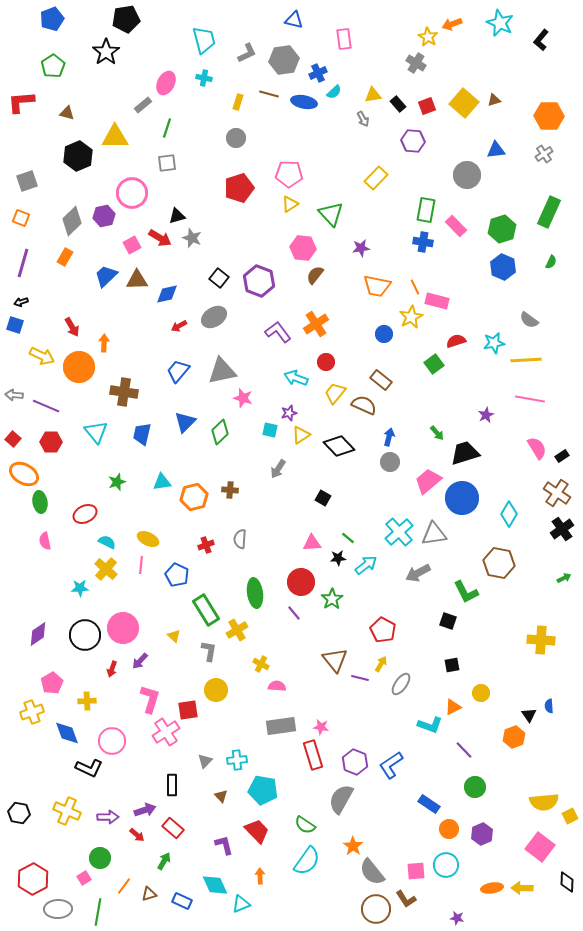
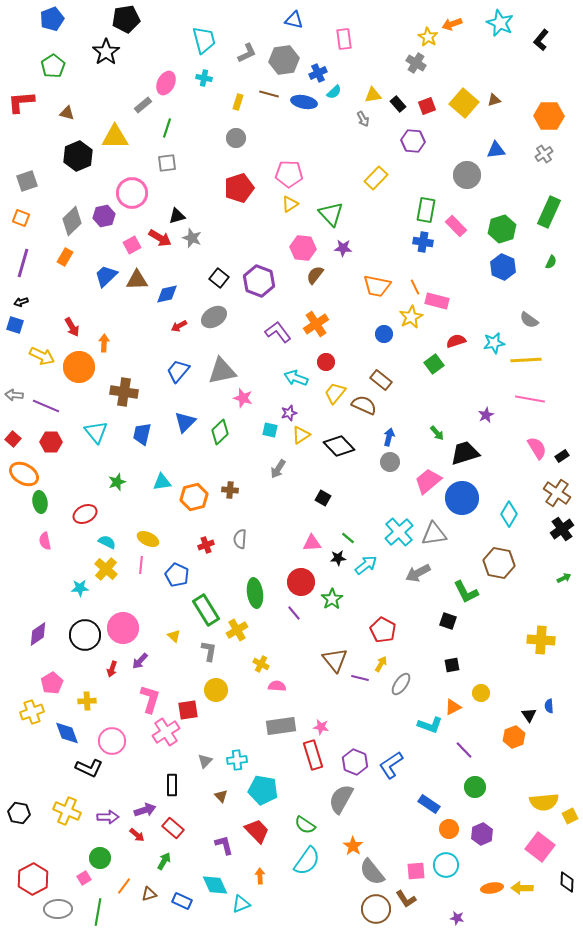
purple star at (361, 248): moved 18 px left; rotated 12 degrees clockwise
